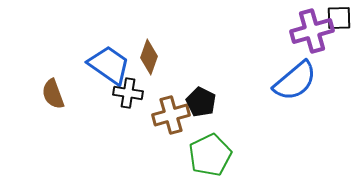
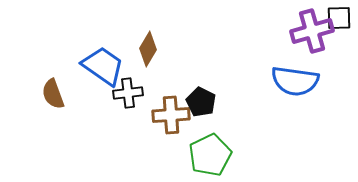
brown diamond: moved 1 px left, 8 px up; rotated 12 degrees clockwise
blue trapezoid: moved 6 px left, 1 px down
blue semicircle: rotated 48 degrees clockwise
black cross: rotated 16 degrees counterclockwise
brown cross: rotated 12 degrees clockwise
